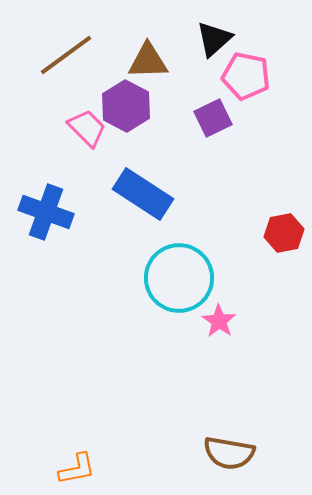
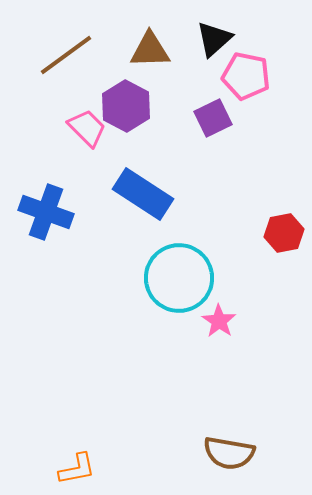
brown triangle: moved 2 px right, 11 px up
